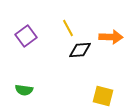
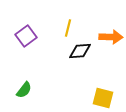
yellow line: rotated 42 degrees clockwise
black diamond: moved 1 px down
green semicircle: rotated 60 degrees counterclockwise
yellow square: moved 2 px down
